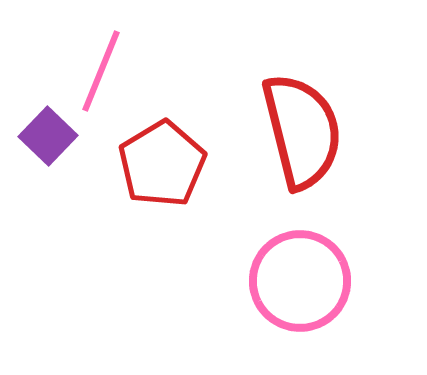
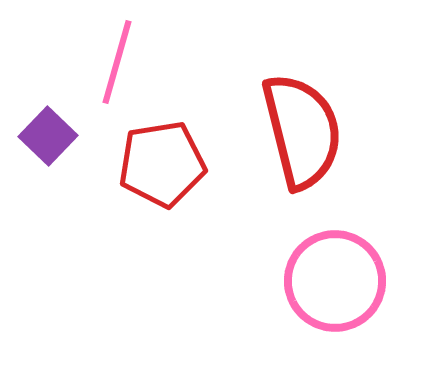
pink line: moved 16 px right, 9 px up; rotated 6 degrees counterclockwise
red pentagon: rotated 22 degrees clockwise
pink circle: moved 35 px right
